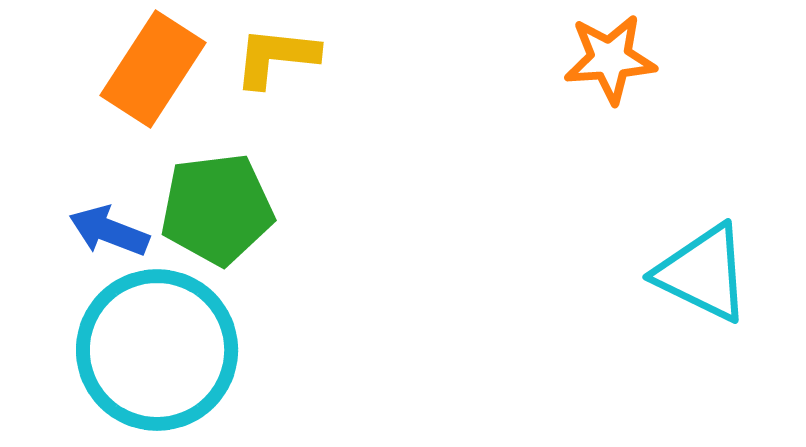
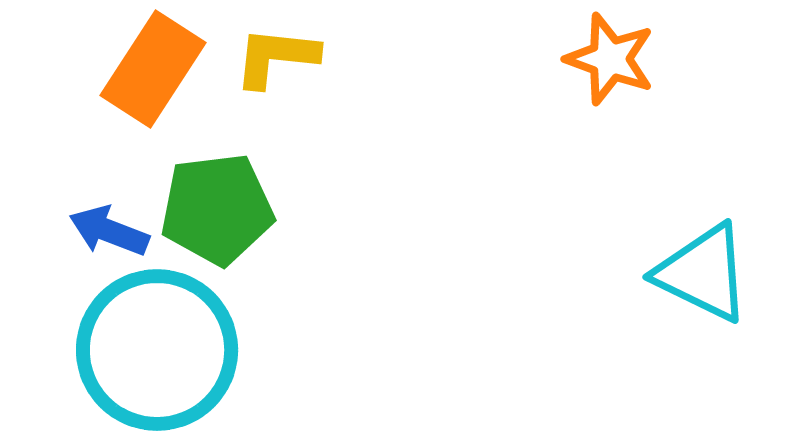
orange star: rotated 24 degrees clockwise
